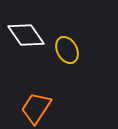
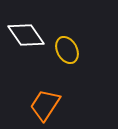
orange trapezoid: moved 9 px right, 3 px up
